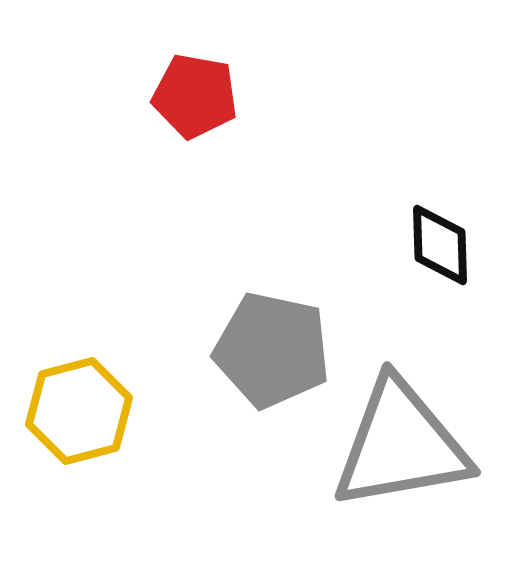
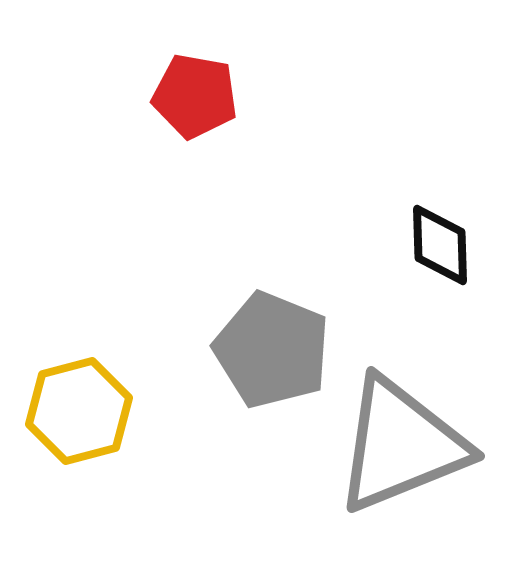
gray pentagon: rotated 10 degrees clockwise
gray triangle: rotated 12 degrees counterclockwise
